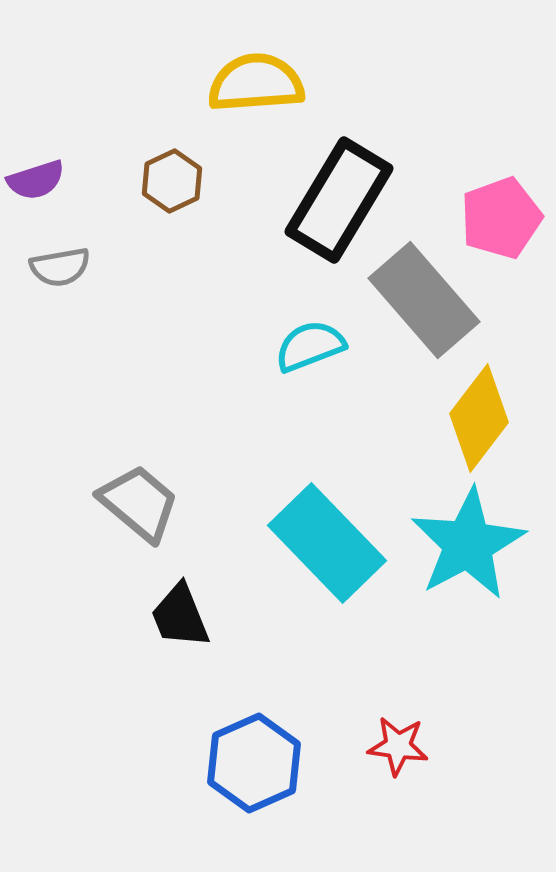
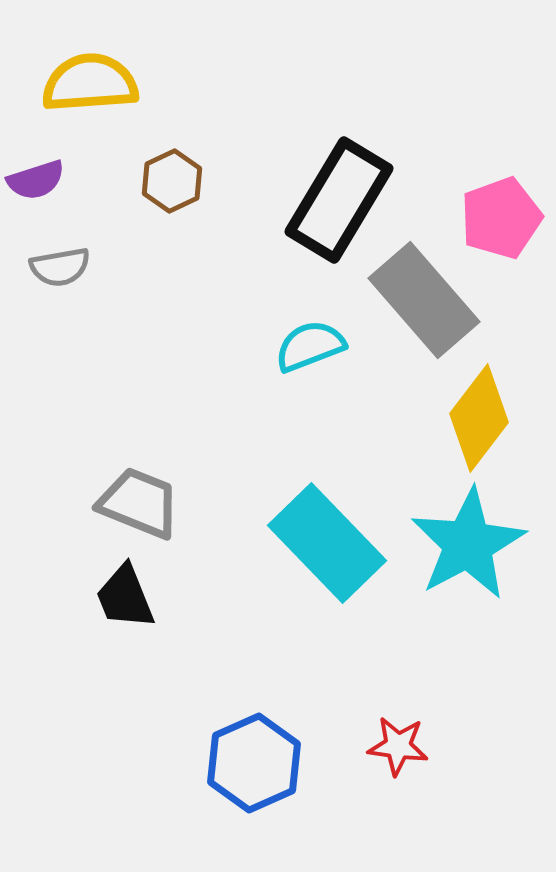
yellow semicircle: moved 166 px left
gray trapezoid: rotated 18 degrees counterclockwise
black trapezoid: moved 55 px left, 19 px up
